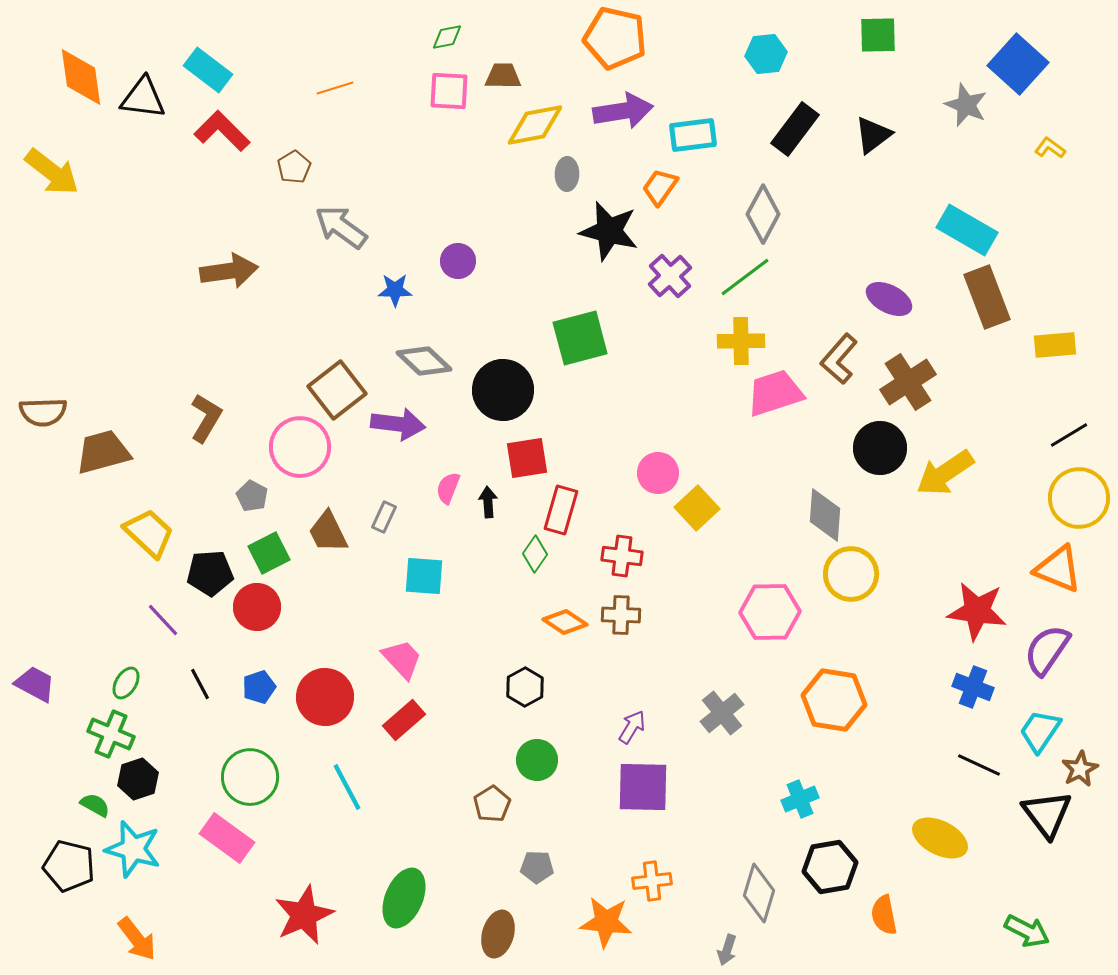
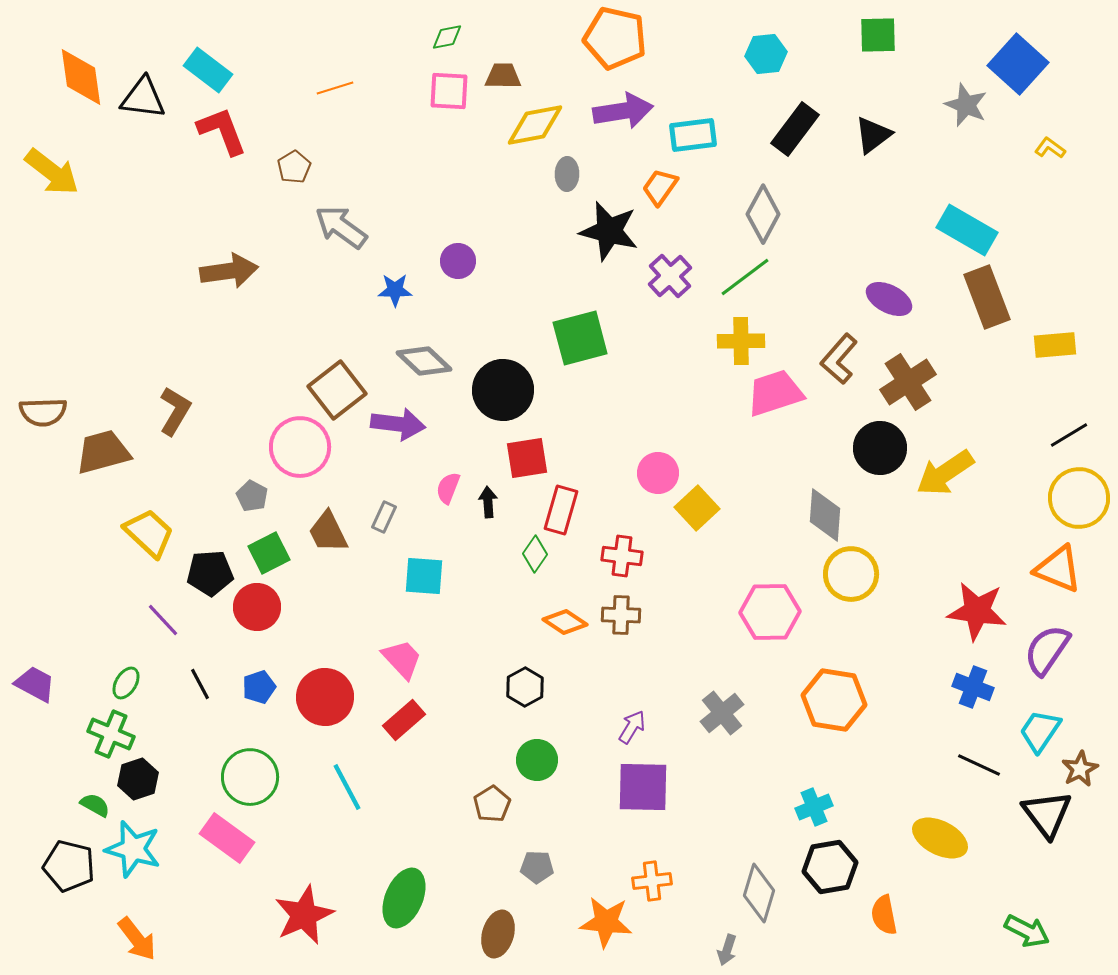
red L-shape at (222, 131): rotated 24 degrees clockwise
brown L-shape at (206, 418): moved 31 px left, 7 px up
cyan cross at (800, 799): moved 14 px right, 8 px down
